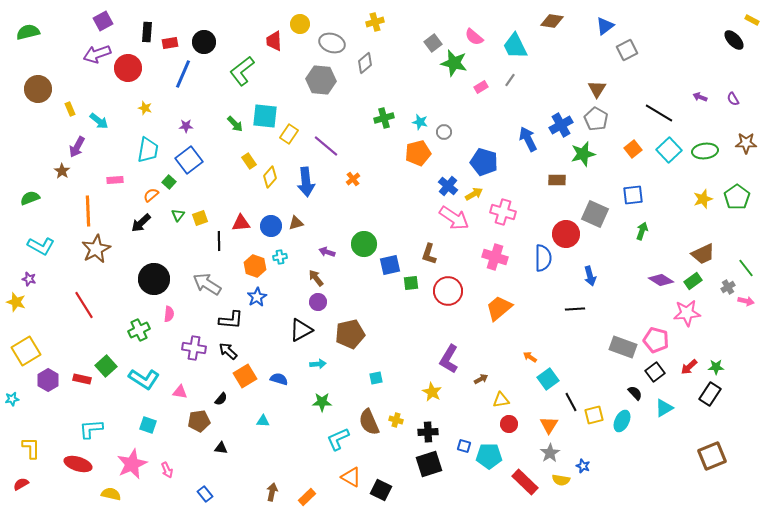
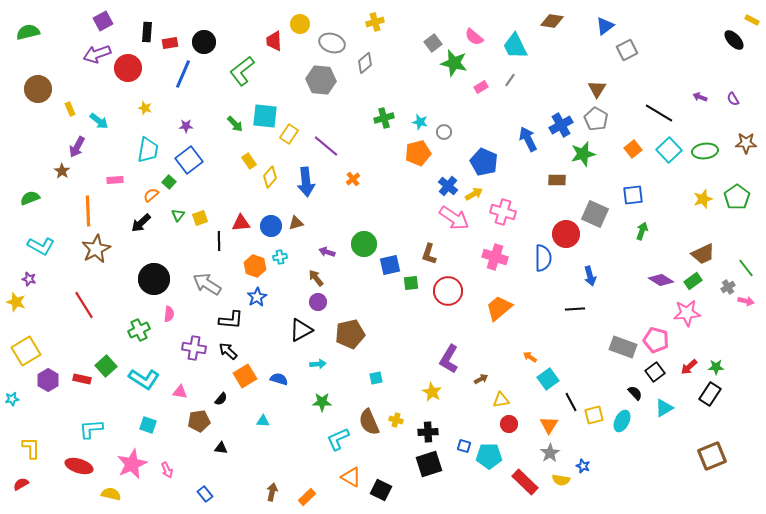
blue pentagon at (484, 162): rotated 8 degrees clockwise
red ellipse at (78, 464): moved 1 px right, 2 px down
